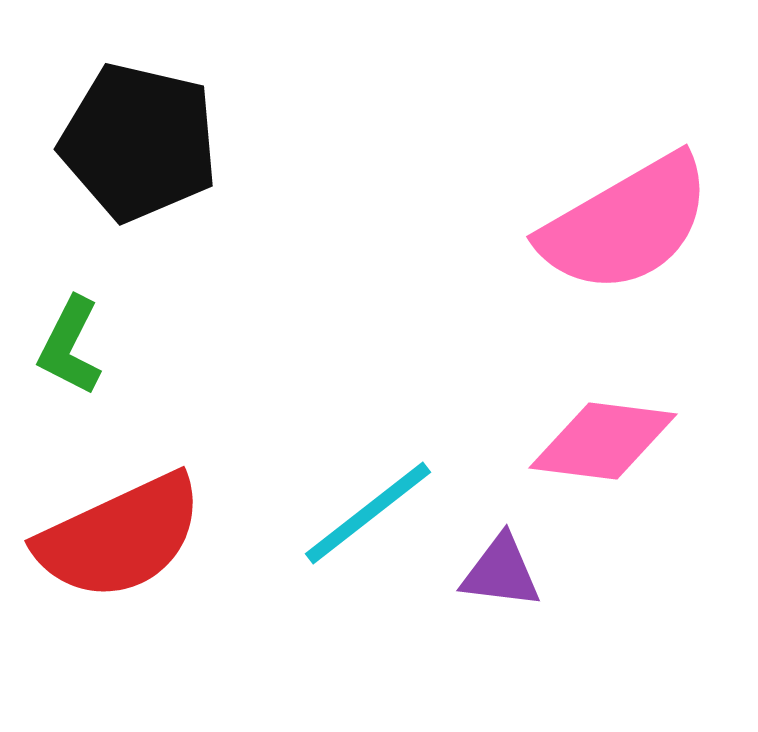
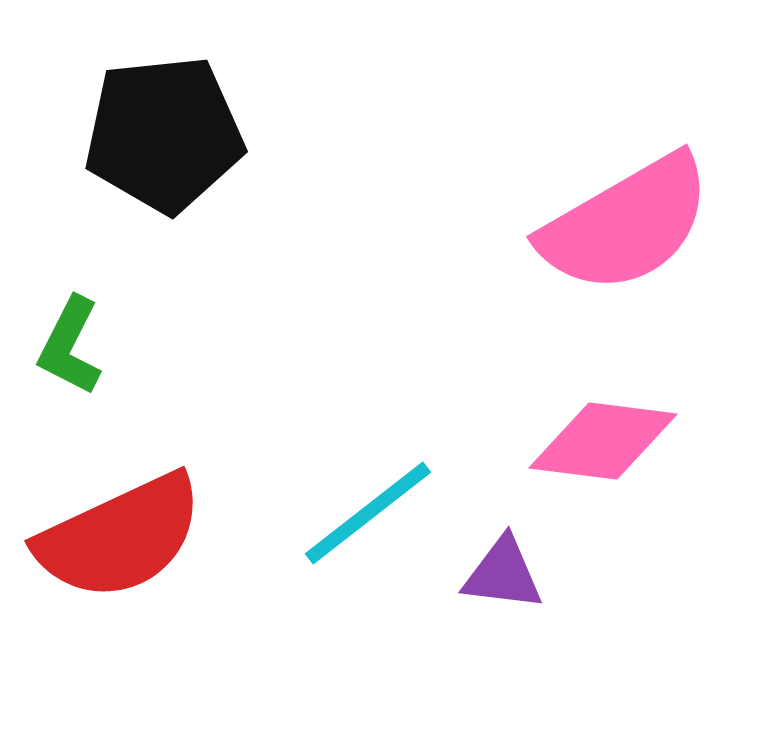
black pentagon: moved 25 px right, 8 px up; rotated 19 degrees counterclockwise
purple triangle: moved 2 px right, 2 px down
